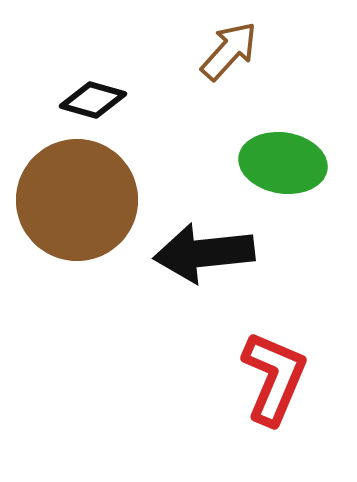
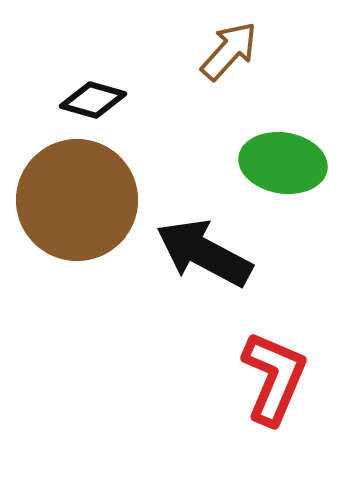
black arrow: rotated 34 degrees clockwise
